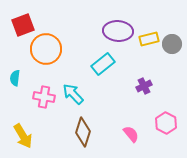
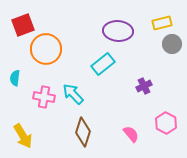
yellow rectangle: moved 13 px right, 16 px up
